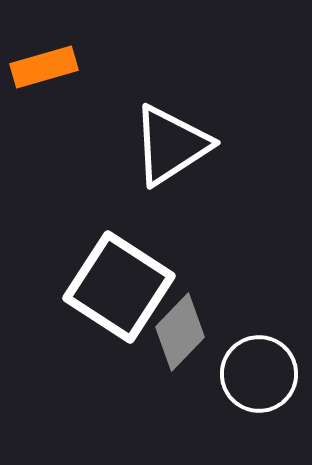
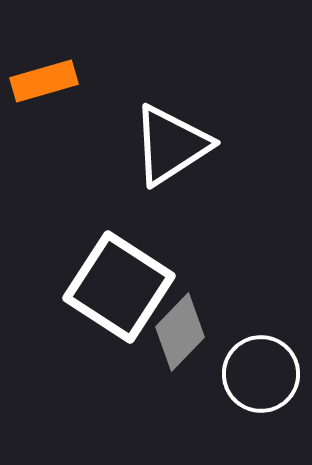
orange rectangle: moved 14 px down
white circle: moved 2 px right
